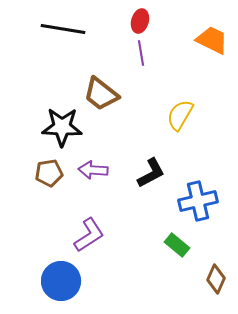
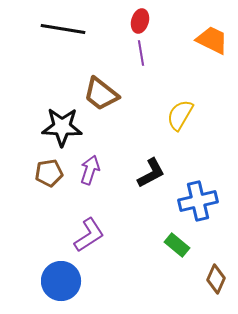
purple arrow: moved 3 px left; rotated 104 degrees clockwise
